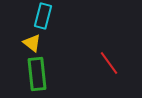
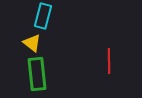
red line: moved 2 px up; rotated 35 degrees clockwise
